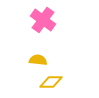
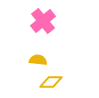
pink cross: moved 1 px down; rotated 15 degrees clockwise
